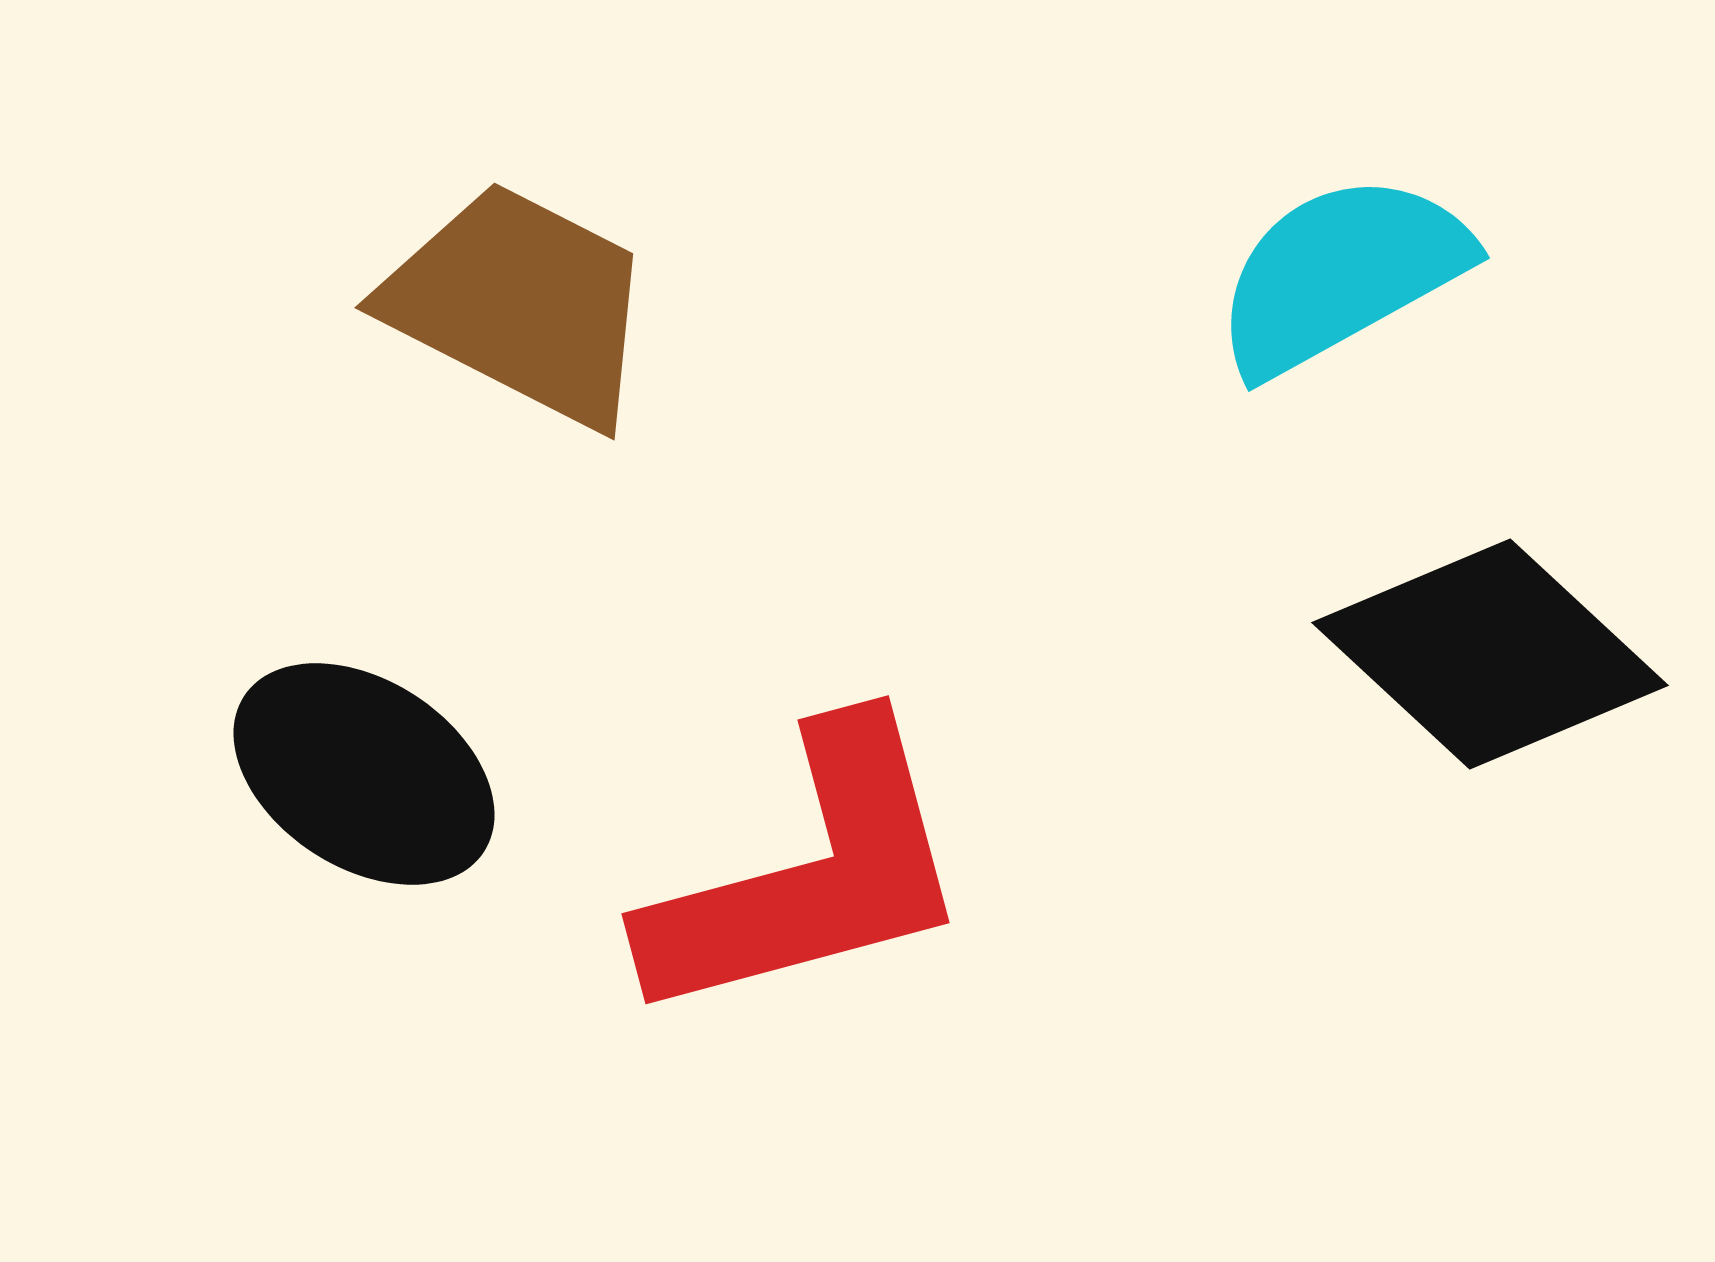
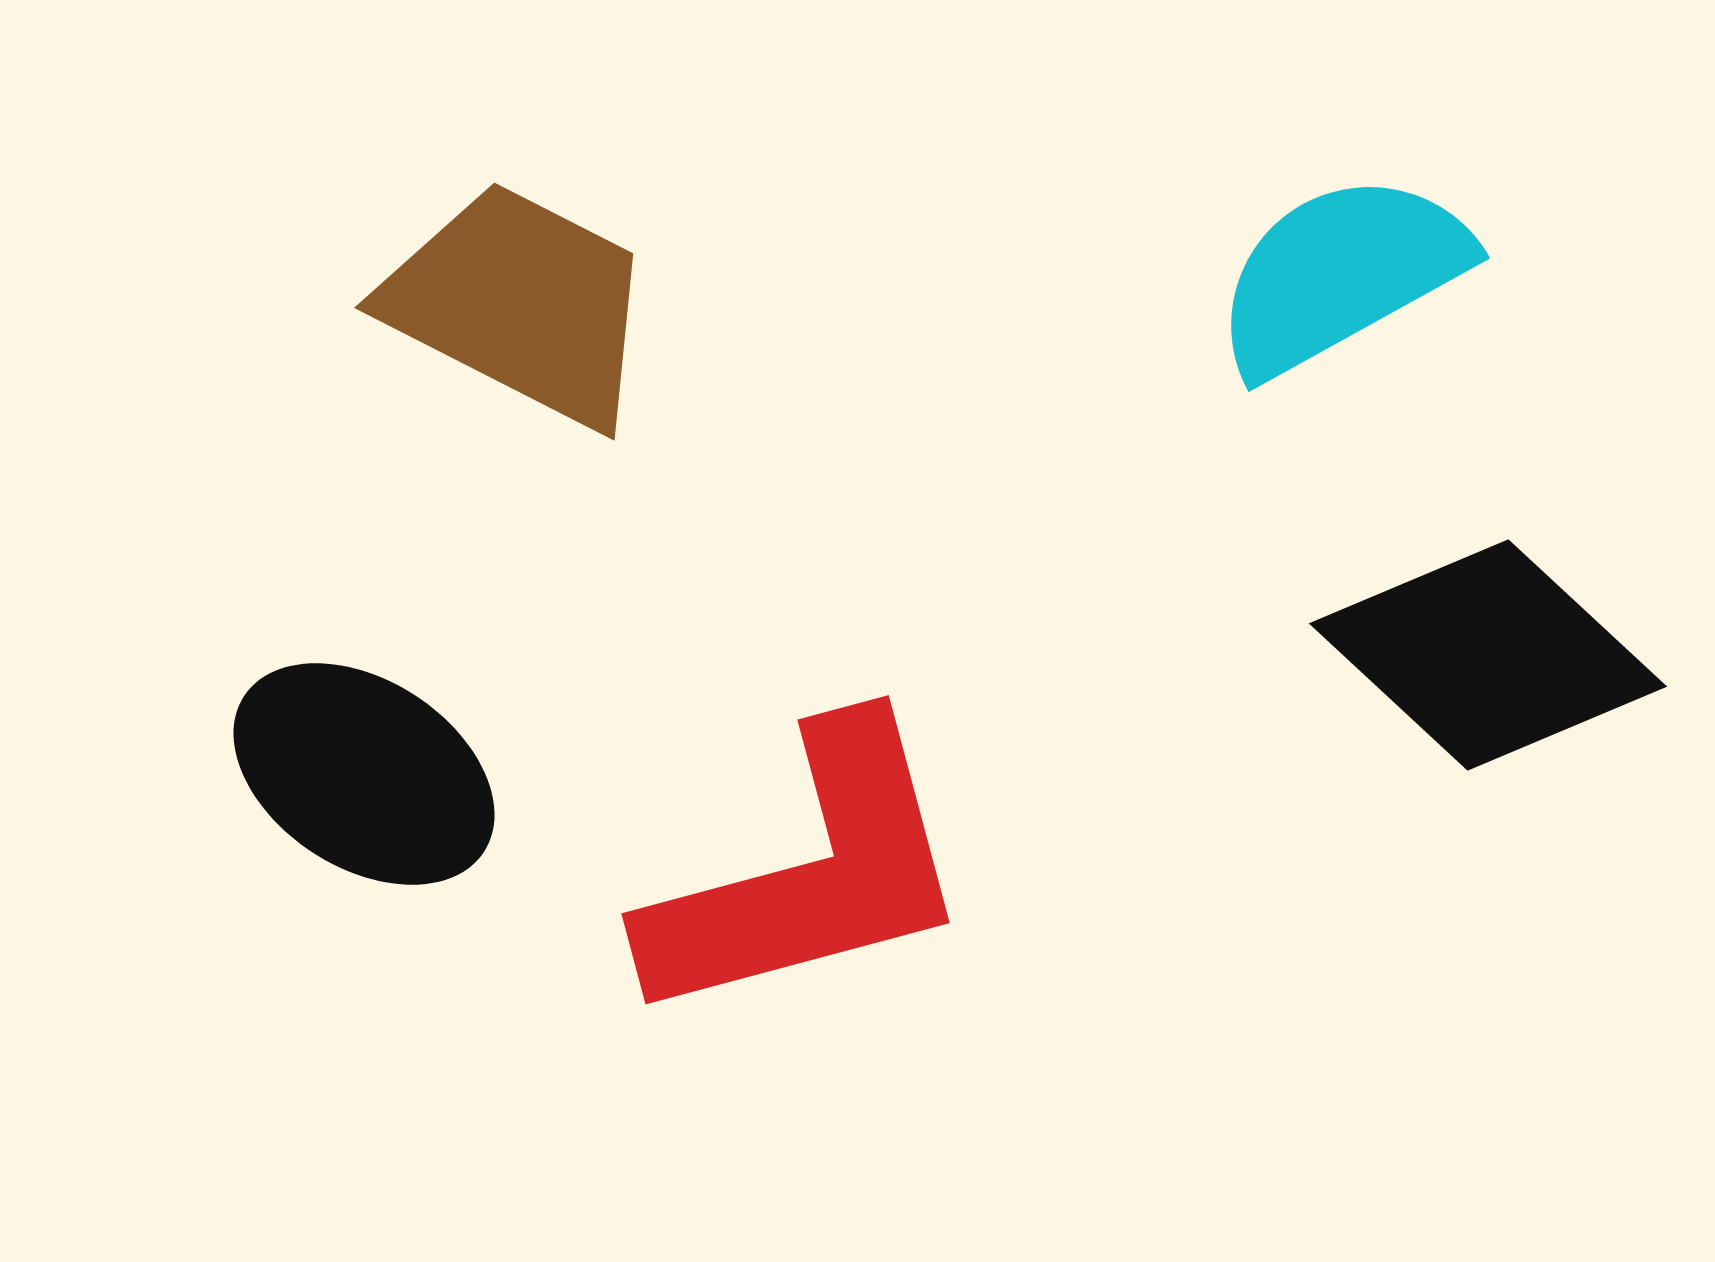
black diamond: moved 2 px left, 1 px down
